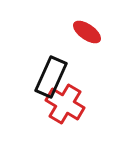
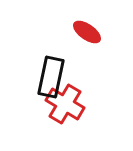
black rectangle: rotated 12 degrees counterclockwise
